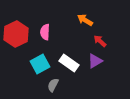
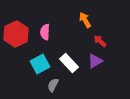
orange arrow: rotated 28 degrees clockwise
white rectangle: rotated 12 degrees clockwise
